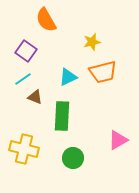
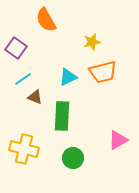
purple square: moved 10 px left, 3 px up
